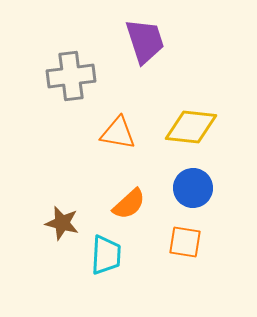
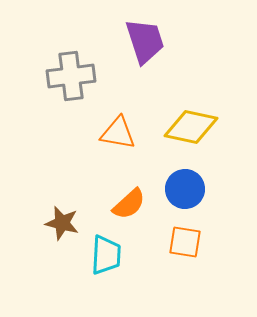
yellow diamond: rotated 6 degrees clockwise
blue circle: moved 8 px left, 1 px down
